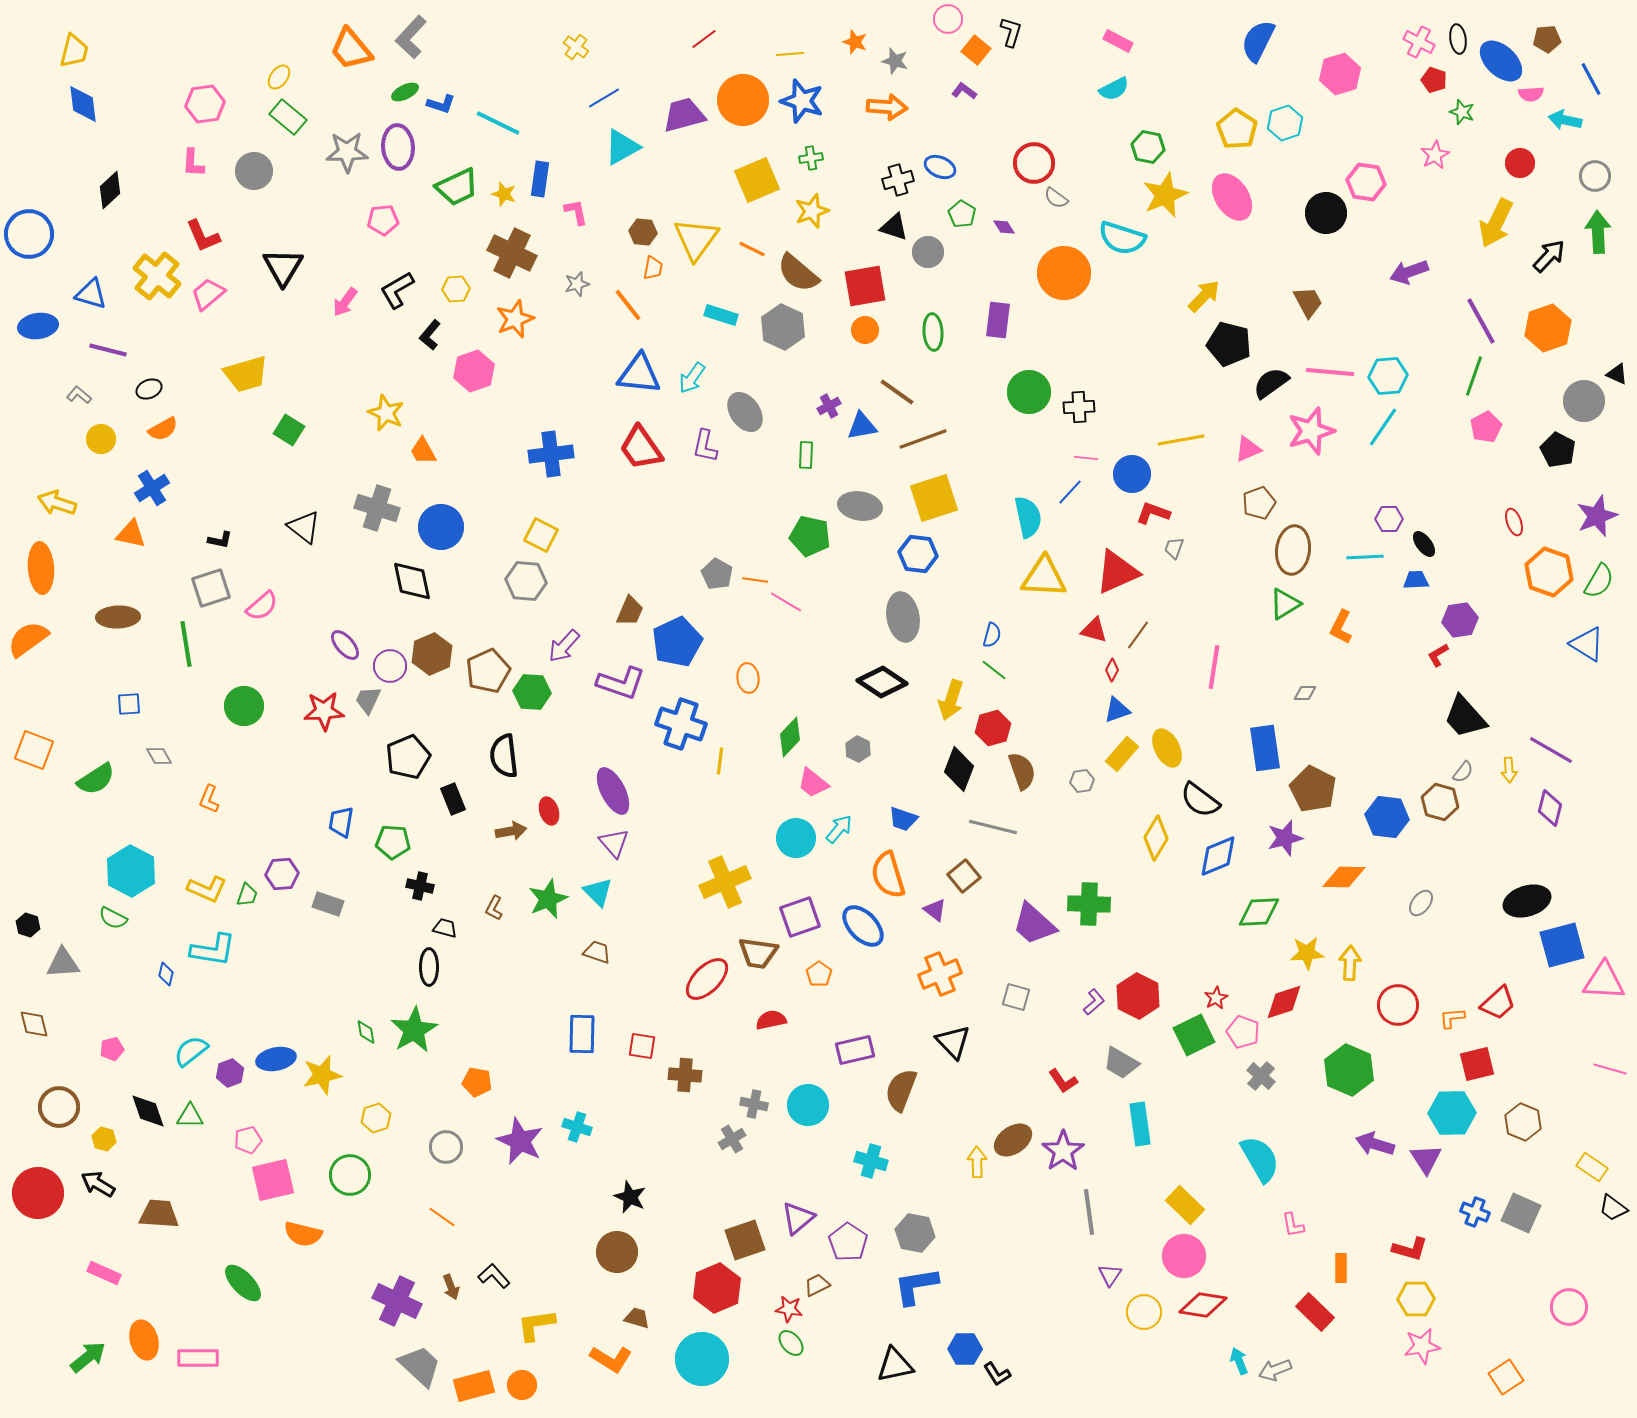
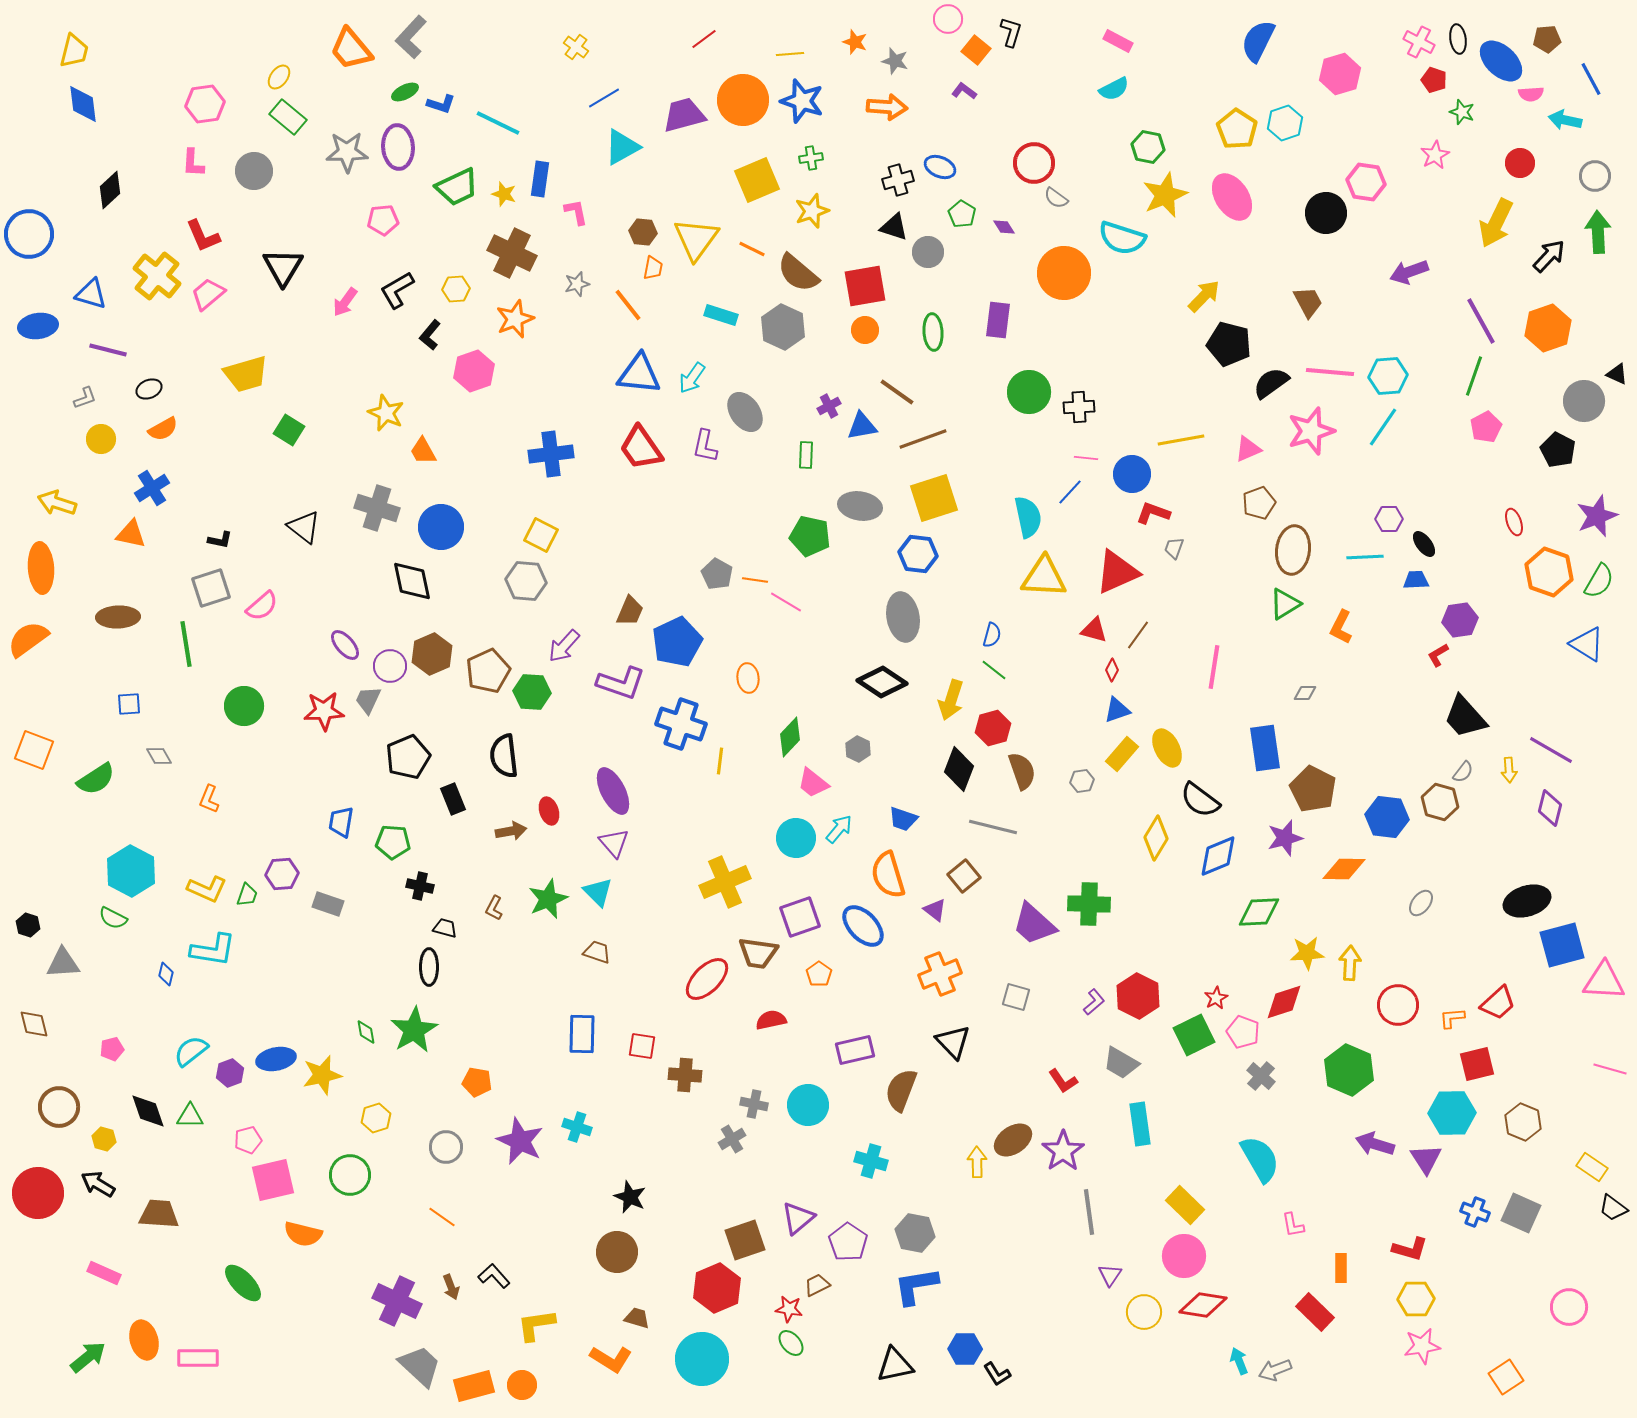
gray L-shape at (79, 395): moved 6 px right, 3 px down; rotated 120 degrees clockwise
orange diamond at (1344, 877): moved 8 px up
